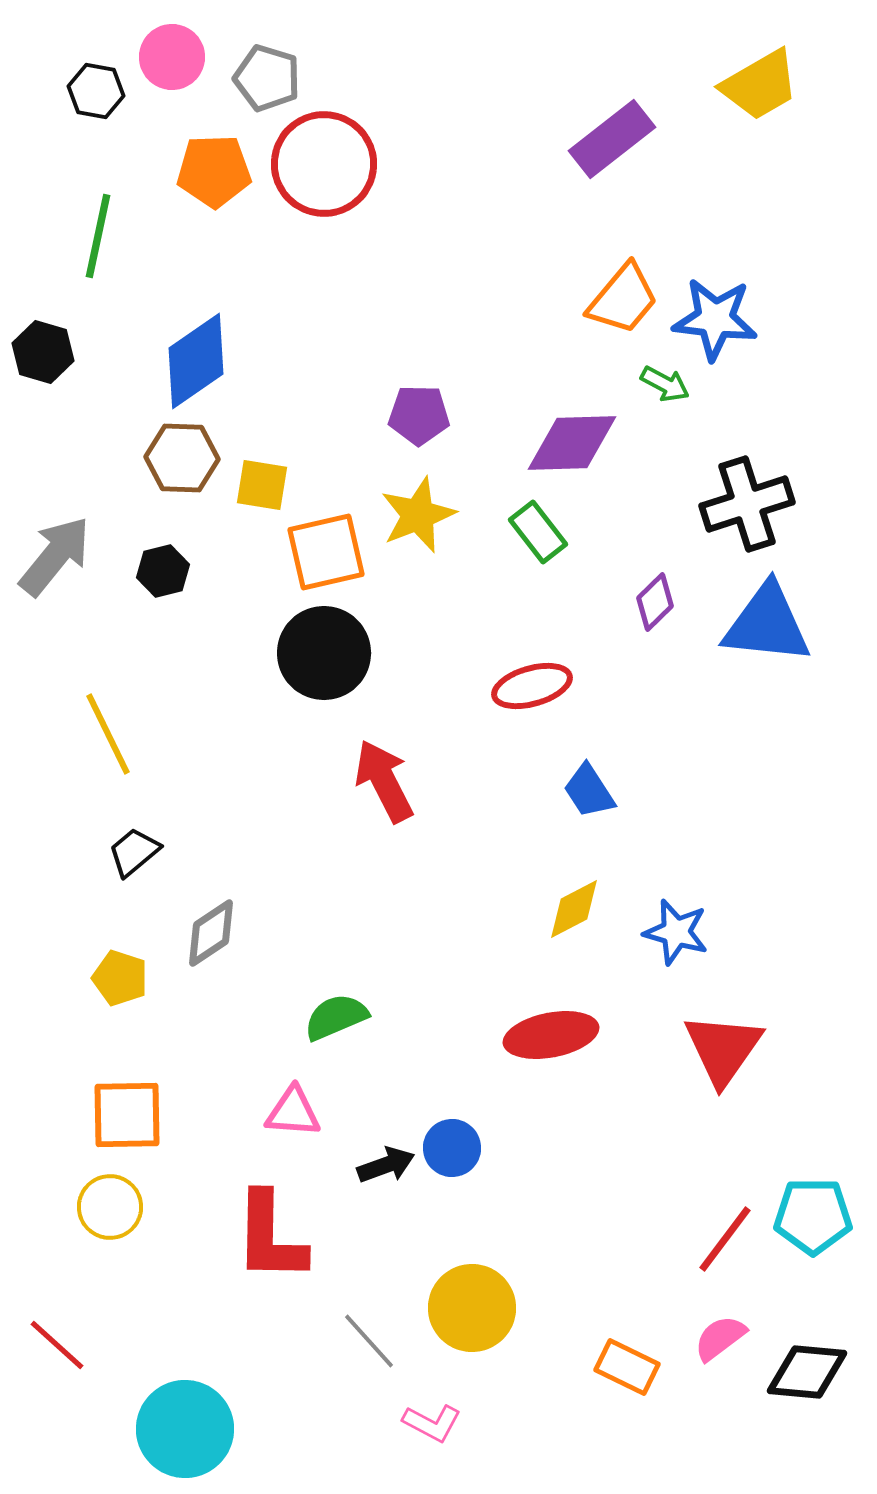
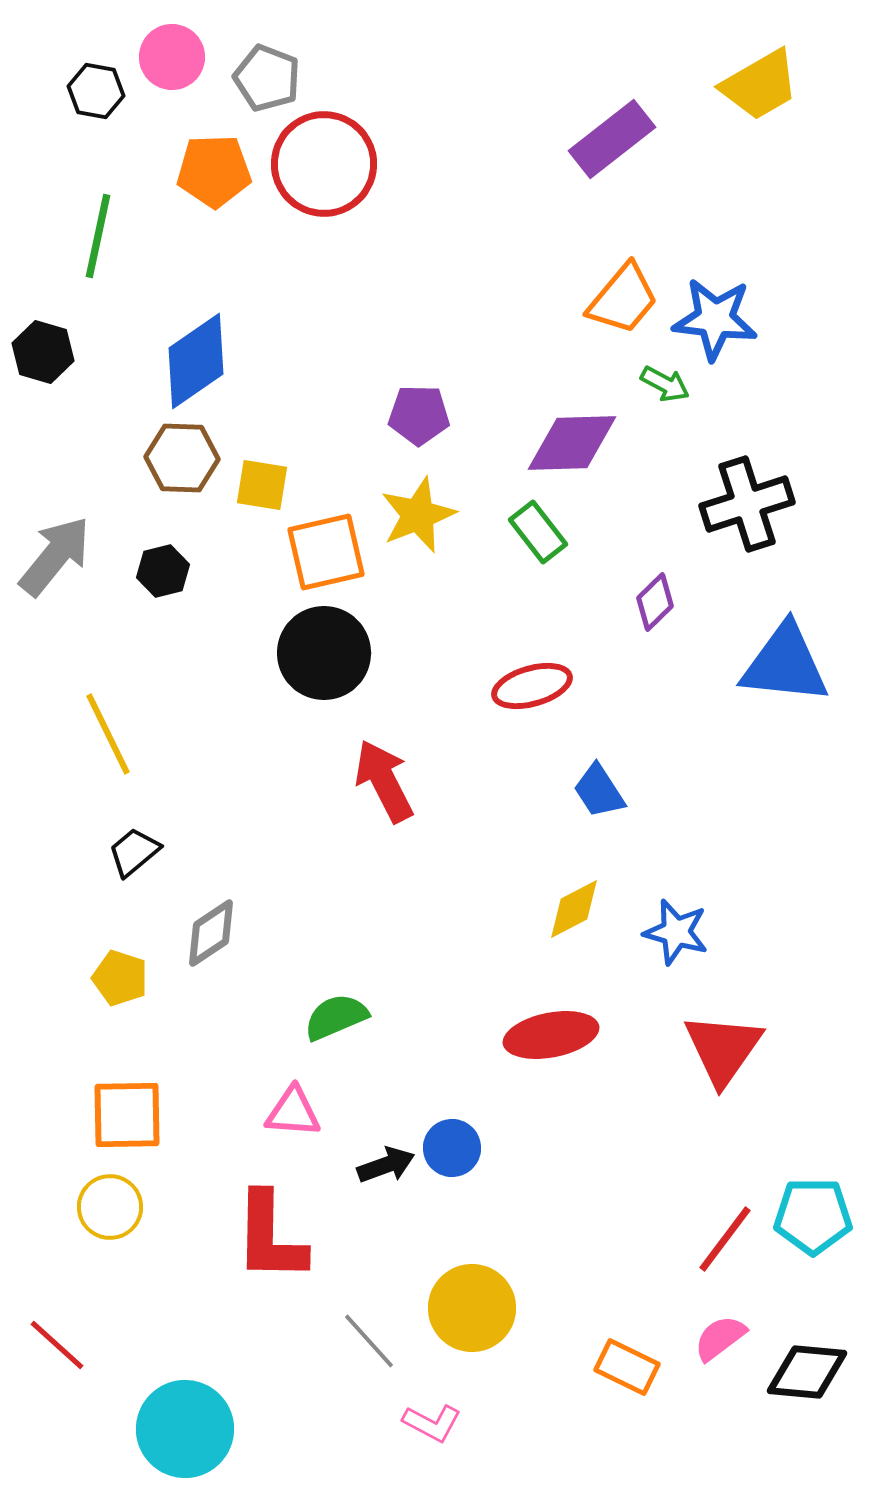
gray pentagon at (267, 78): rotated 4 degrees clockwise
blue triangle at (767, 624): moved 18 px right, 40 px down
blue trapezoid at (589, 791): moved 10 px right
